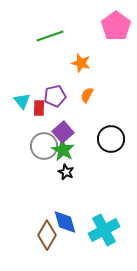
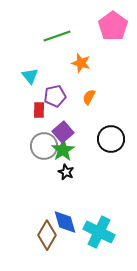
pink pentagon: moved 3 px left
green line: moved 7 px right
orange semicircle: moved 2 px right, 2 px down
cyan triangle: moved 8 px right, 25 px up
red rectangle: moved 2 px down
green star: rotated 10 degrees clockwise
cyan cross: moved 5 px left, 2 px down; rotated 36 degrees counterclockwise
